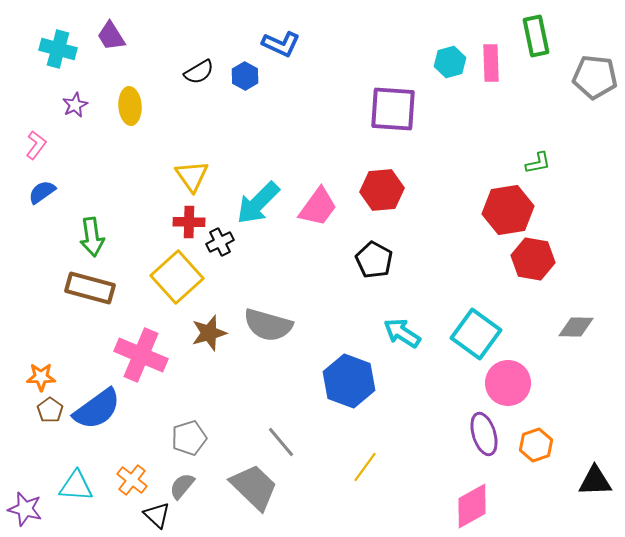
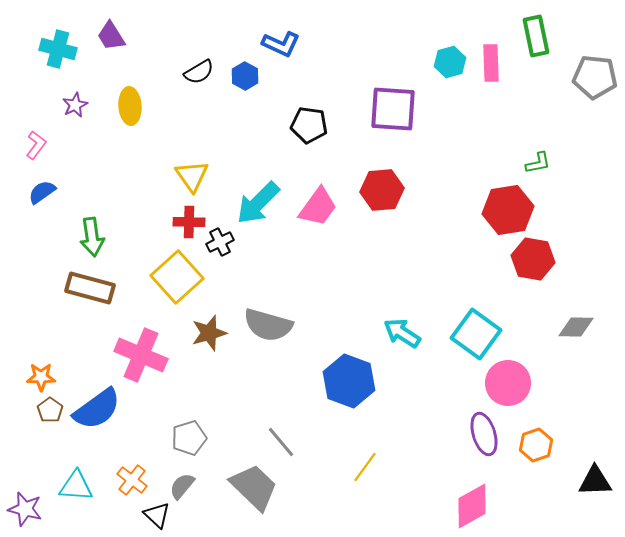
black pentagon at (374, 260): moved 65 px left, 135 px up; rotated 21 degrees counterclockwise
